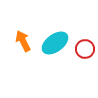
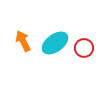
red circle: moved 1 px left, 1 px up
